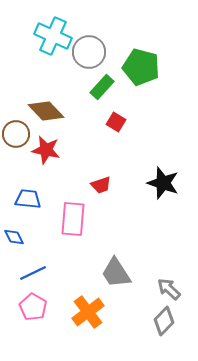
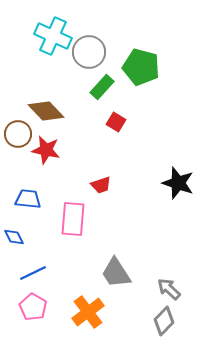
brown circle: moved 2 px right
black star: moved 15 px right
